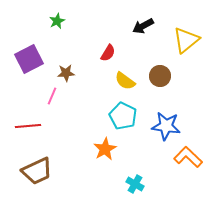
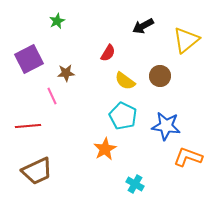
pink line: rotated 48 degrees counterclockwise
orange L-shape: rotated 24 degrees counterclockwise
